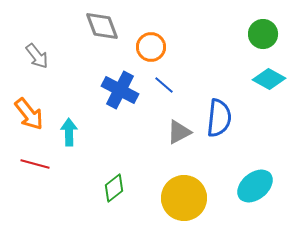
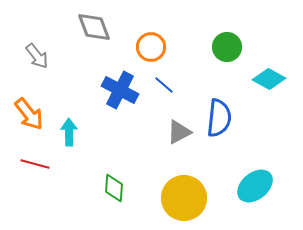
gray diamond: moved 8 px left, 1 px down
green circle: moved 36 px left, 13 px down
green diamond: rotated 48 degrees counterclockwise
